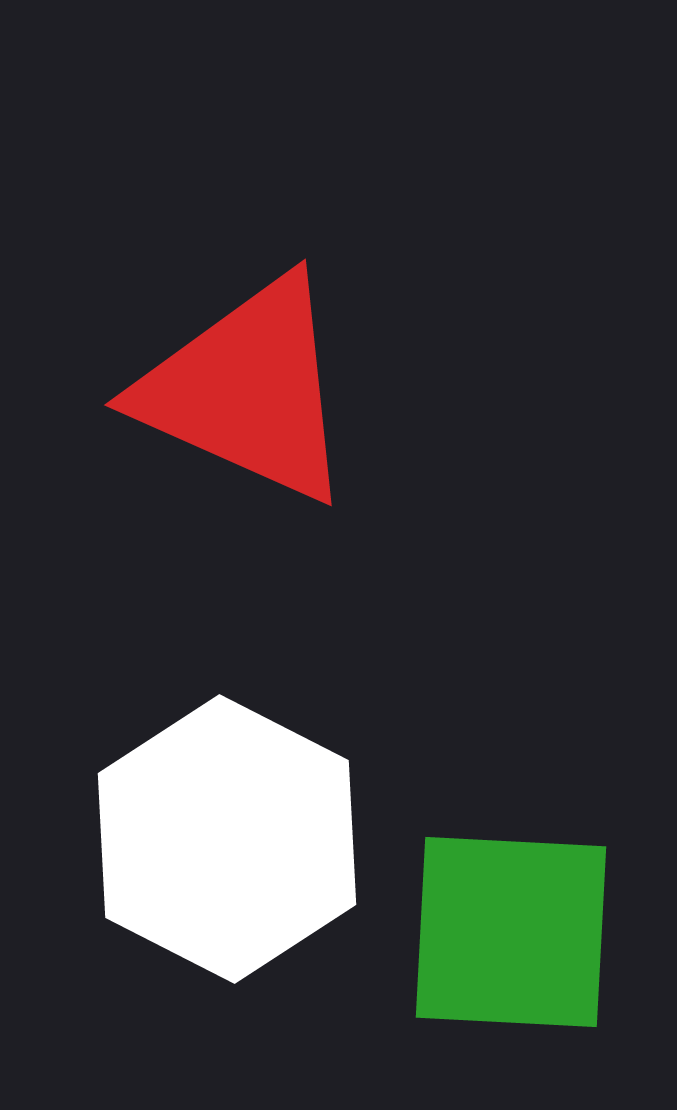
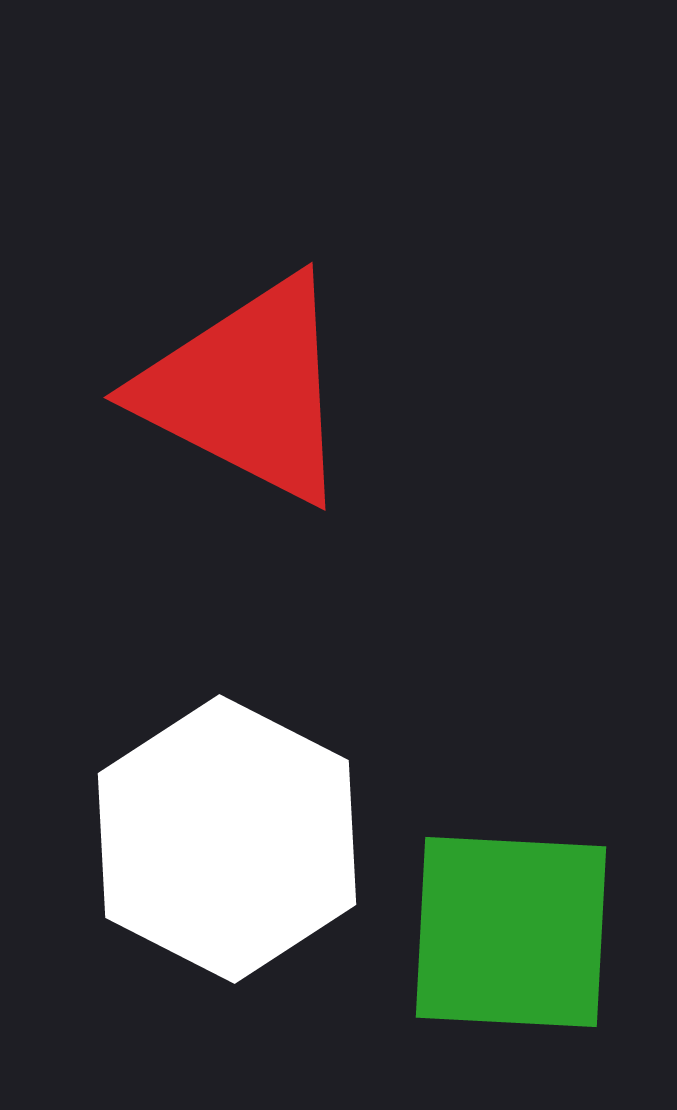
red triangle: rotated 3 degrees clockwise
